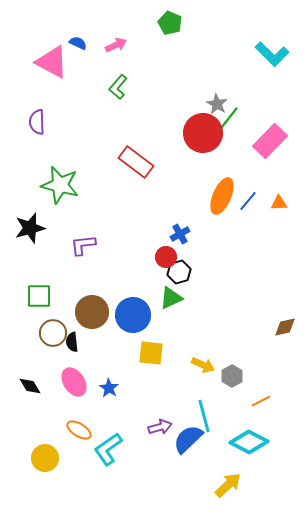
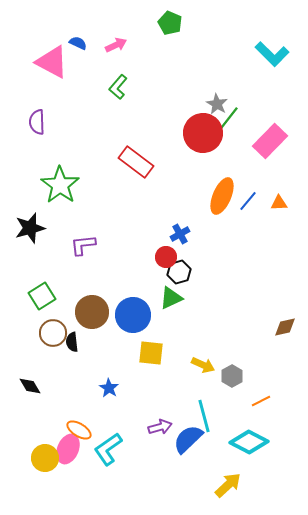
green star at (60, 185): rotated 21 degrees clockwise
green square at (39, 296): moved 3 px right; rotated 32 degrees counterclockwise
pink ellipse at (74, 382): moved 6 px left, 67 px down; rotated 56 degrees clockwise
